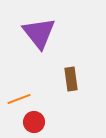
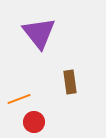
brown rectangle: moved 1 px left, 3 px down
